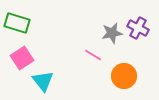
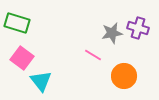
purple cross: rotated 10 degrees counterclockwise
pink square: rotated 20 degrees counterclockwise
cyan triangle: moved 2 px left
